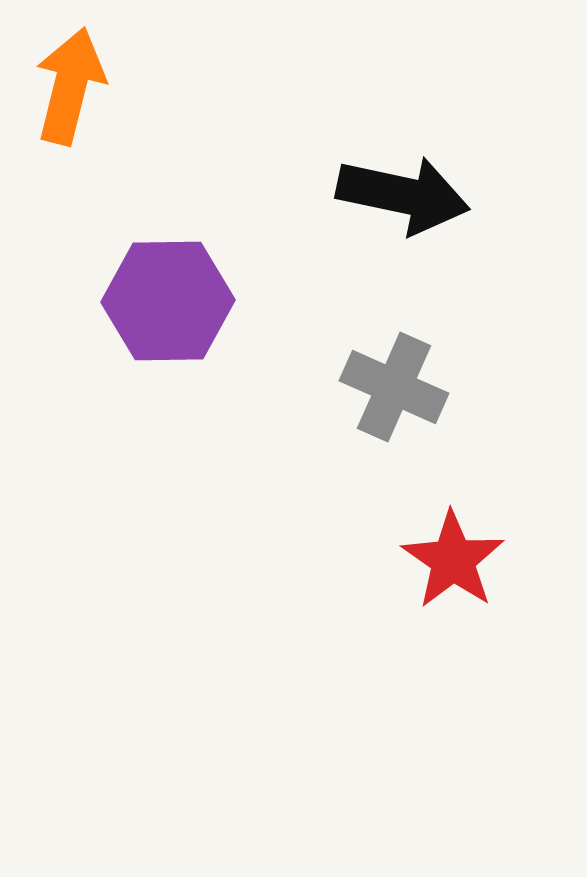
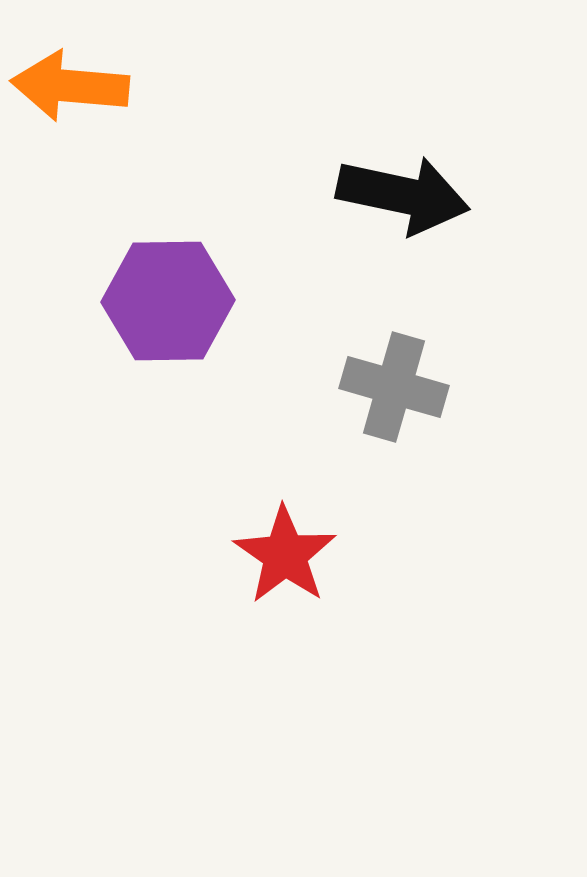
orange arrow: rotated 99 degrees counterclockwise
gray cross: rotated 8 degrees counterclockwise
red star: moved 168 px left, 5 px up
